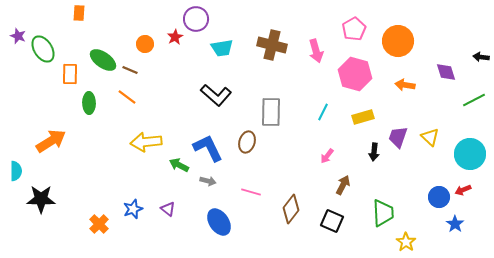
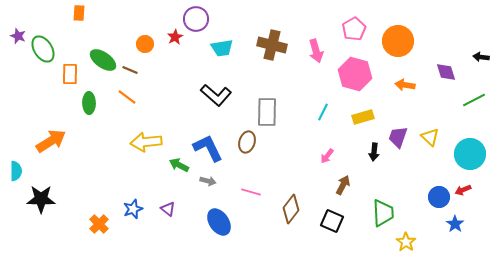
gray rectangle at (271, 112): moved 4 px left
